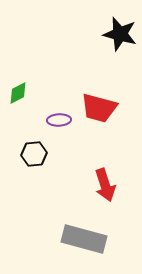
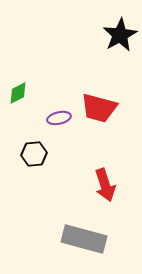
black star: moved 1 px down; rotated 28 degrees clockwise
purple ellipse: moved 2 px up; rotated 10 degrees counterclockwise
